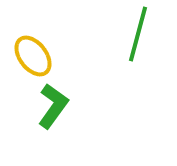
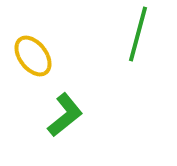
green L-shape: moved 12 px right, 9 px down; rotated 15 degrees clockwise
